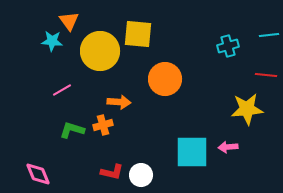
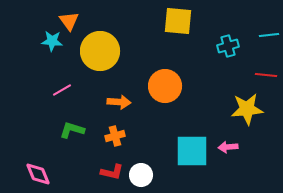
yellow square: moved 40 px right, 13 px up
orange circle: moved 7 px down
orange cross: moved 12 px right, 11 px down
cyan square: moved 1 px up
